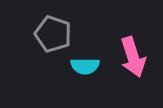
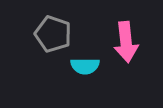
pink arrow: moved 7 px left, 15 px up; rotated 12 degrees clockwise
